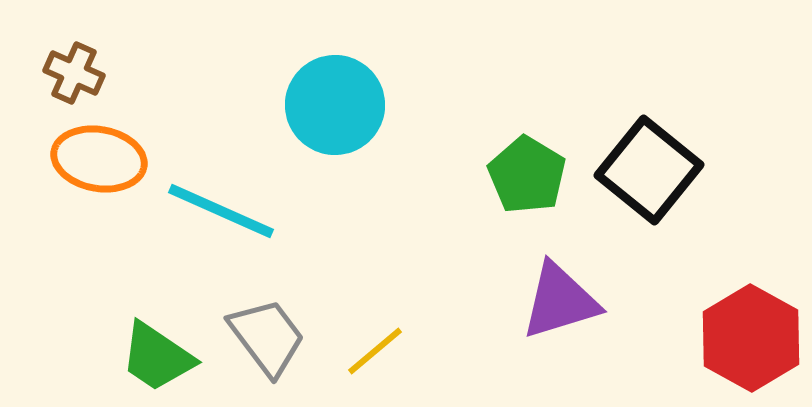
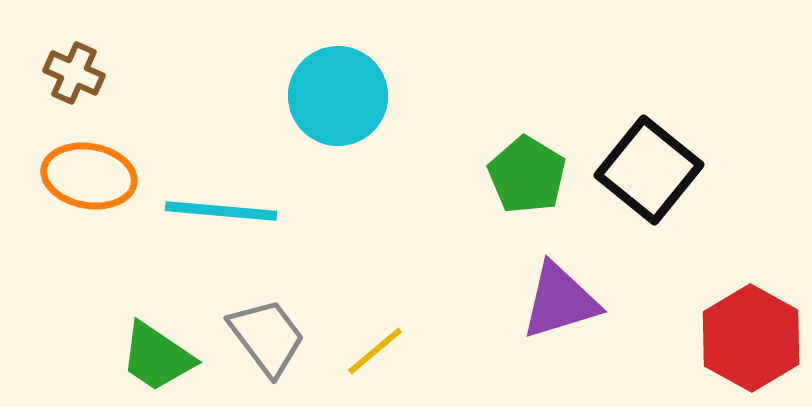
cyan circle: moved 3 px right, 9 px up
orange ellipse: moved 10 px left, 17 px down
cyan line: rotated 19 degrees counterclockwise
